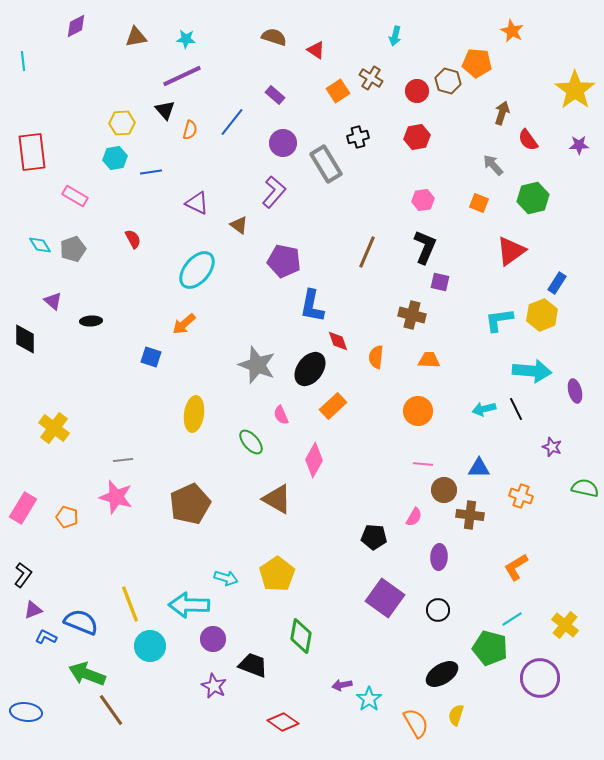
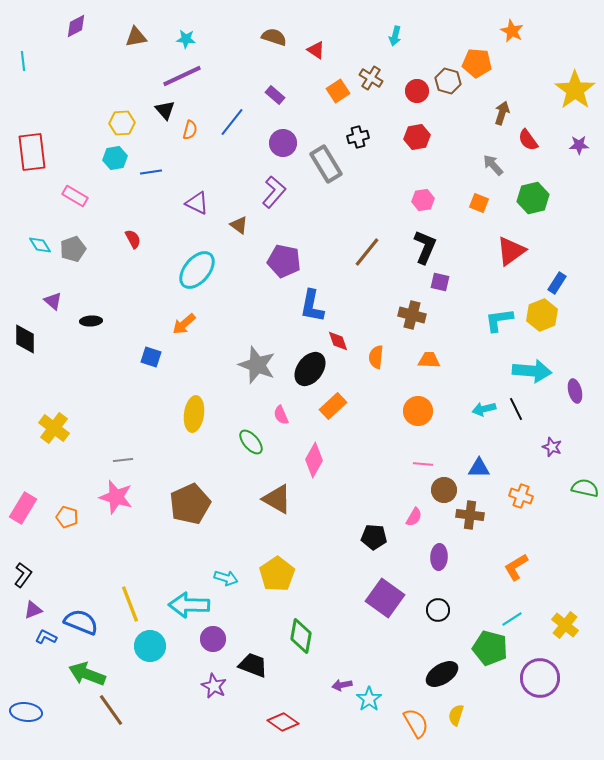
brown line at (367, 252): rotated 16 degrees clockwise
